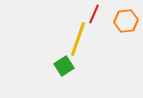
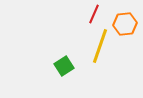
orange hexagon: moved 1 px left, 3 px down
yellow line: moved 22 px right, 7 px down
